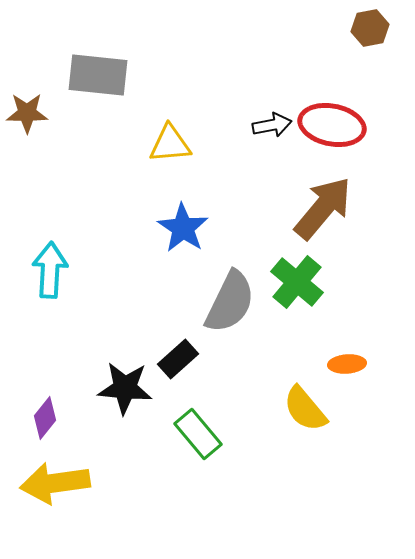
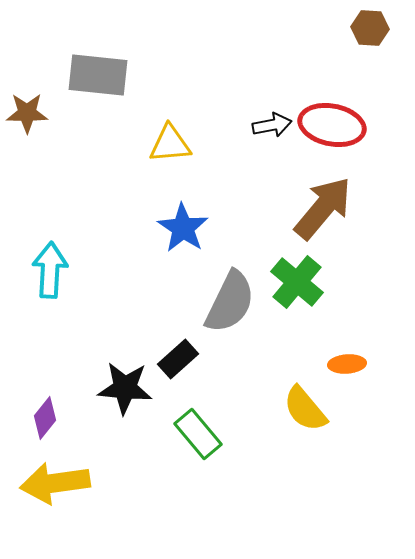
brown hexagon: rotated 15 degrees clockwise
